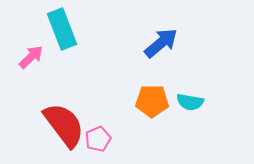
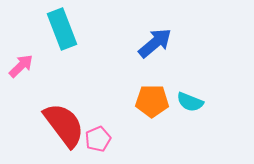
blue arrow: moved 6 px left
pink arrow: moved 10 px left, 9 px down
cyan semicircle: rotated 12 degrees clockwise
